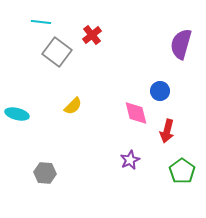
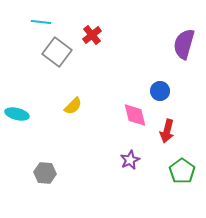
purple semicircle: moved 3 px right
pink diamond: moved 1 px left, 2 px down
